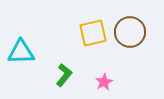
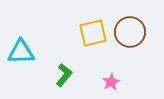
pink star: moved 7 px right
